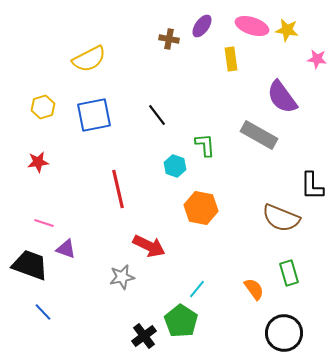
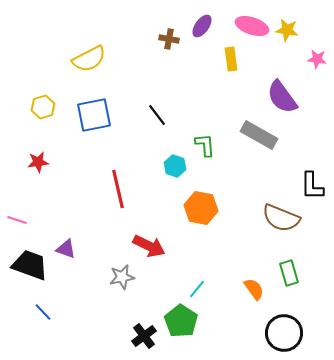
pink line: moved 27 px left, 3 px up
